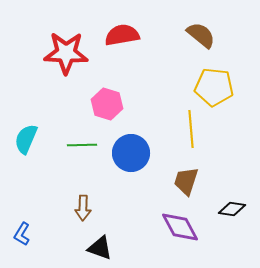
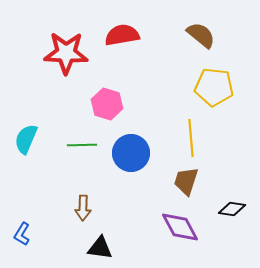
yellow line: moved 9 px down
black triangle: rotated 12 degrees counterclockwise
